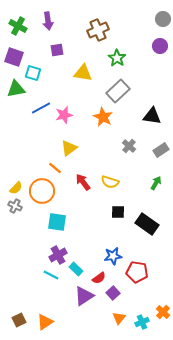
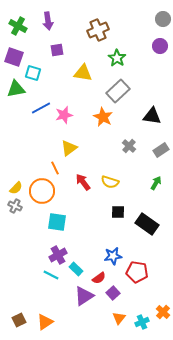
orange line at (55, 168): rotated 24 degrees clockwise
